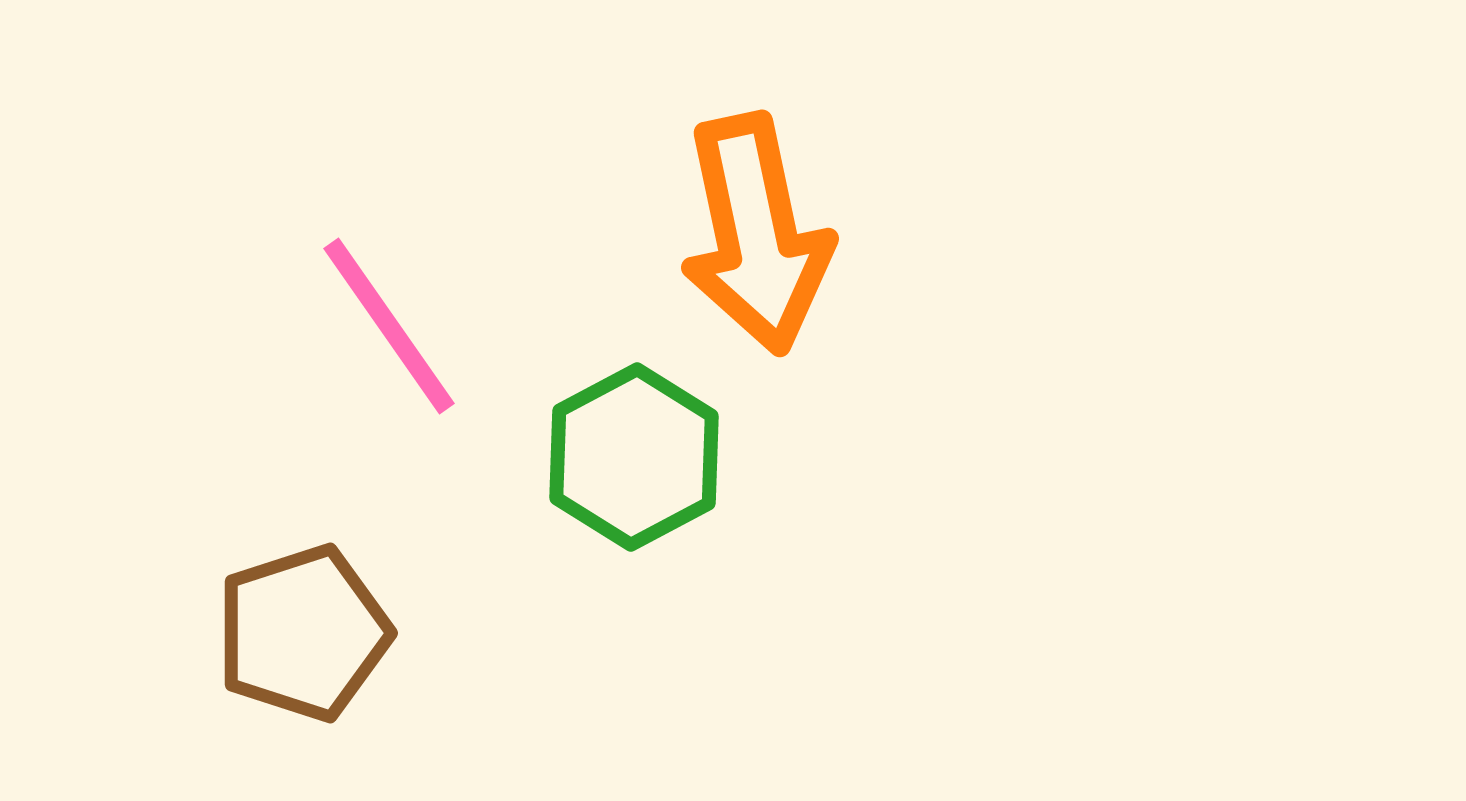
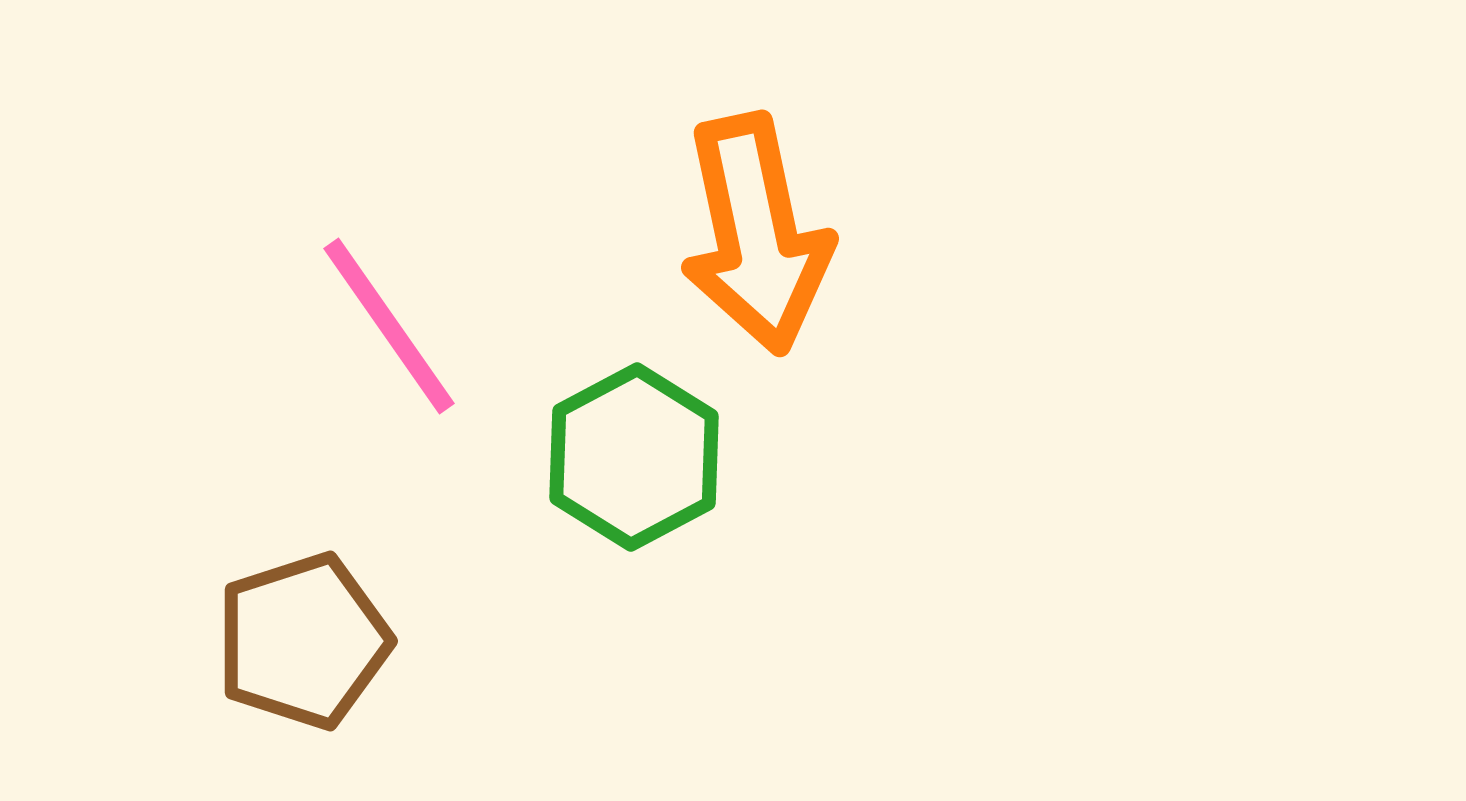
brown pentagon: moved 8 px down
